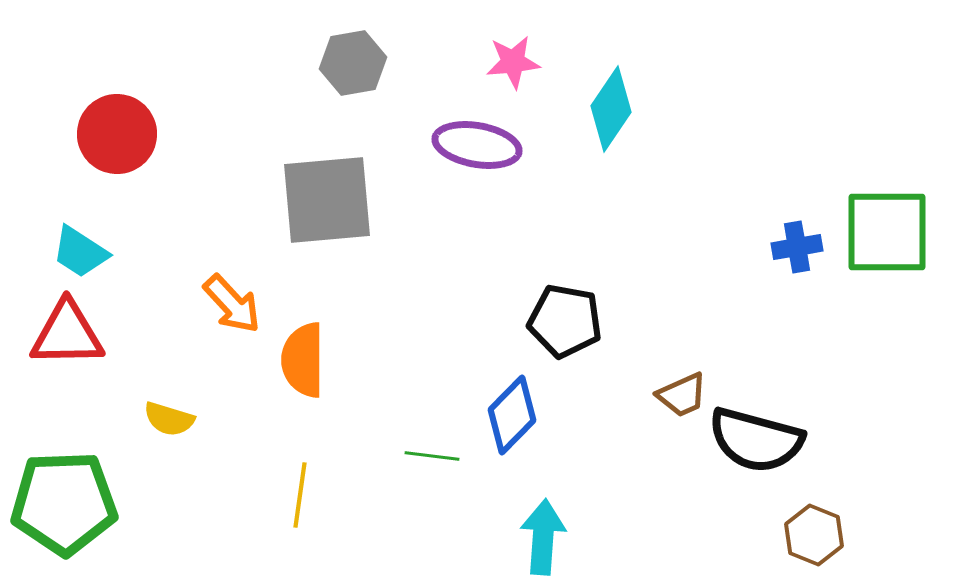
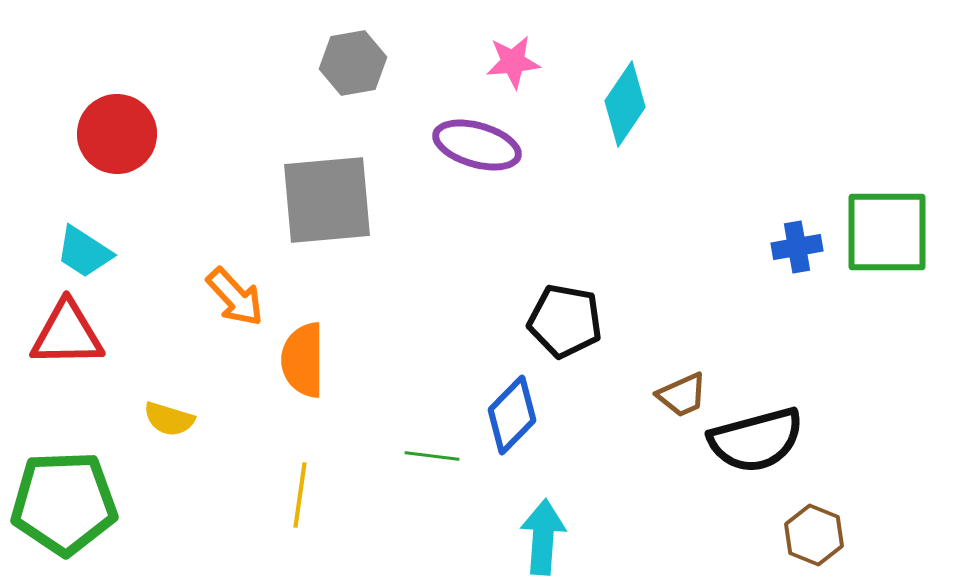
cyan diamond: moved 14 px right, 5 px up
purple ellipse: rotated 6 degrees clockwise
cyan trapezoid: moved 4 px right
orange arrow: moved 3 px right, 7 px up
black semicircle: rotated 30 degrees counterclockwise
